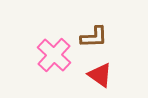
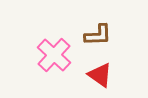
brown L-shape: moved 4 px right, 2 px up
